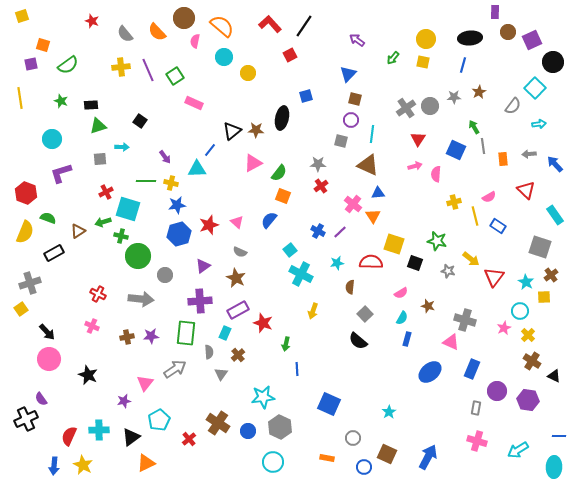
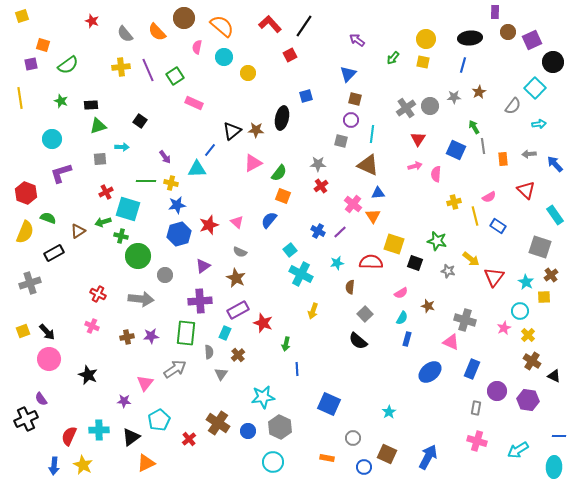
pink semicircle at (195, 41): moved 2 px right, 6 px down
yellow square at (21, 309): moved 2 px right, 22 px down; rotated 16 degrees clockwise
purple star at (124, 401): rotated 16 degrees clockwise
